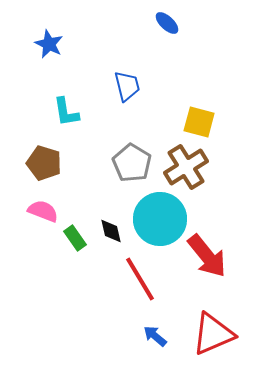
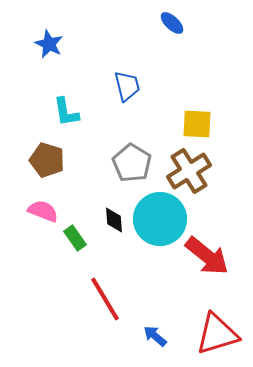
blue ellipse: moved 5 px right
yellow square: moved 2 px left, 2 px down; rotated 12 degrees counterclockwise
brown pentagon: moved 3 px right, 3 px up
brown cross: moved 3 px right, 4 px down
black diamond: moved 3 px right, 11 px up; rotated 8 degrees clockwise
red arrow: rotated 12 degrees counterclockwise
red line: moved 35 px left, 20 px down
red triangle: moved 4 px right; rotated 6 degrees clockwise
